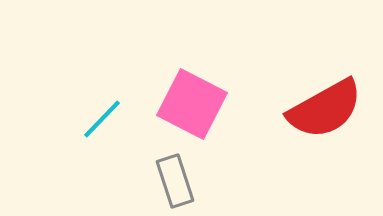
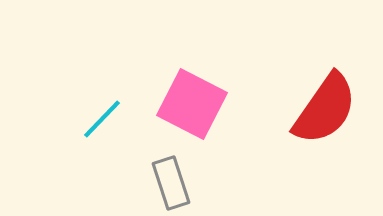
red semicircle: rotated 26 degrees counterclockwise
gray rectangle: moved 4 px left, 2 px down
